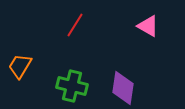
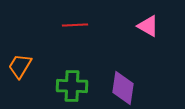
red line: rotated 55 degrees clockwise
green cross: rotated 12 degrees counterclockwise
